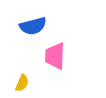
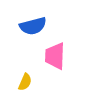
yellow semicircle: moved 3 px right, 1 px up
